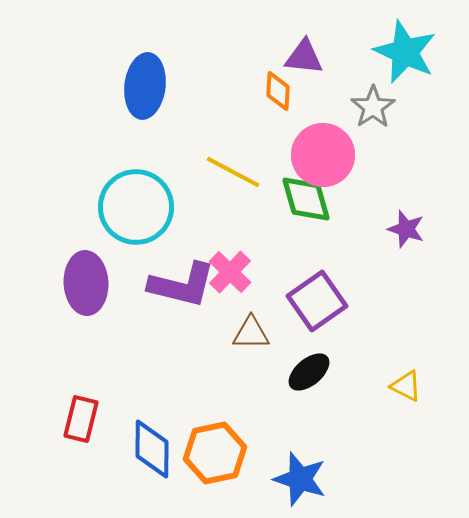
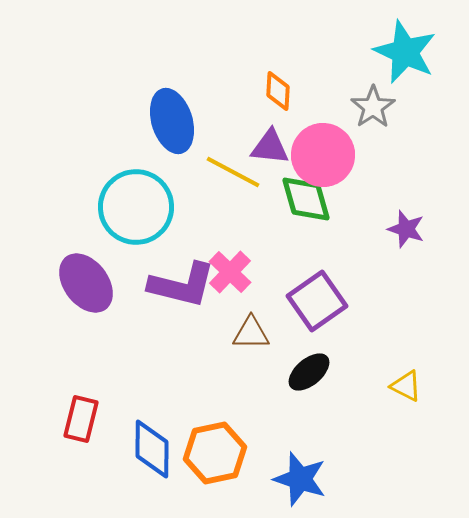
purple triangle: moved 34 px left, 90 px down
blue ellipse: moved 27 px right, 35 px down; rotated 24 degrees counterclockwise
purple ellipse: rotated 34 degrees counterclockwise
